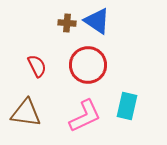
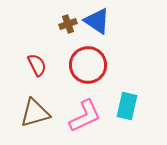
brown cross: moved 1 px right, 1 px down; rotated 24 degrees counterclockwise
red semicircle: moved 1 px up
brown triangle: moved 9 px right; rotated 24 degrees counterclockwise
